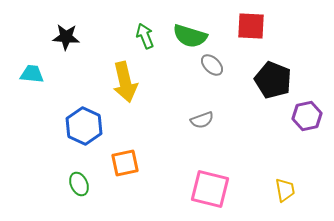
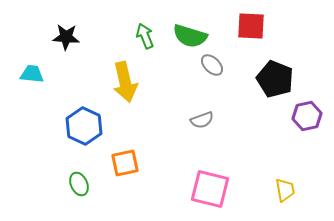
black pentagon: moved 2 px right, 1 px up
